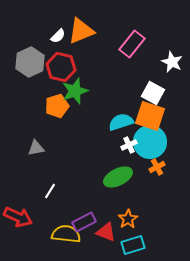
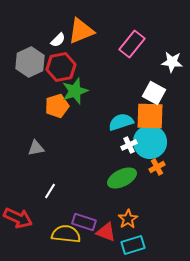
white semicircle: moved 4 px down
white star: rotated 20 degrees counterclockwise
red hexagon: rotated 24 degrees counterclockwise
white square: moved 1 px right
orange square: rotated 16 degrees counterclockwise
green ellipse: moved 4 px right, 1 px down
red arrow: moved 1 px down
purple rectangle: rotated 45 degrees clockwise
